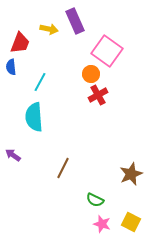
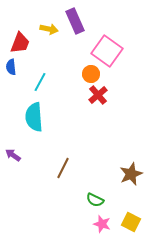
red cross: rotated 12 degrees counterclockwise
